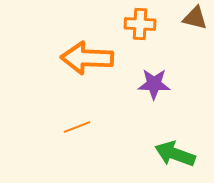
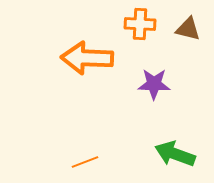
brown triangle: moved 7 px left, 11 px down
orange line: moved 8 px right, 35 px down
